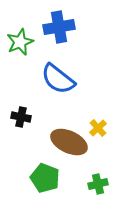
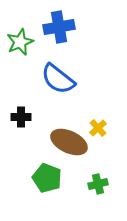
black cross: rotated 12 degrees counterclockwise
green pentagon: moved 2 px right
